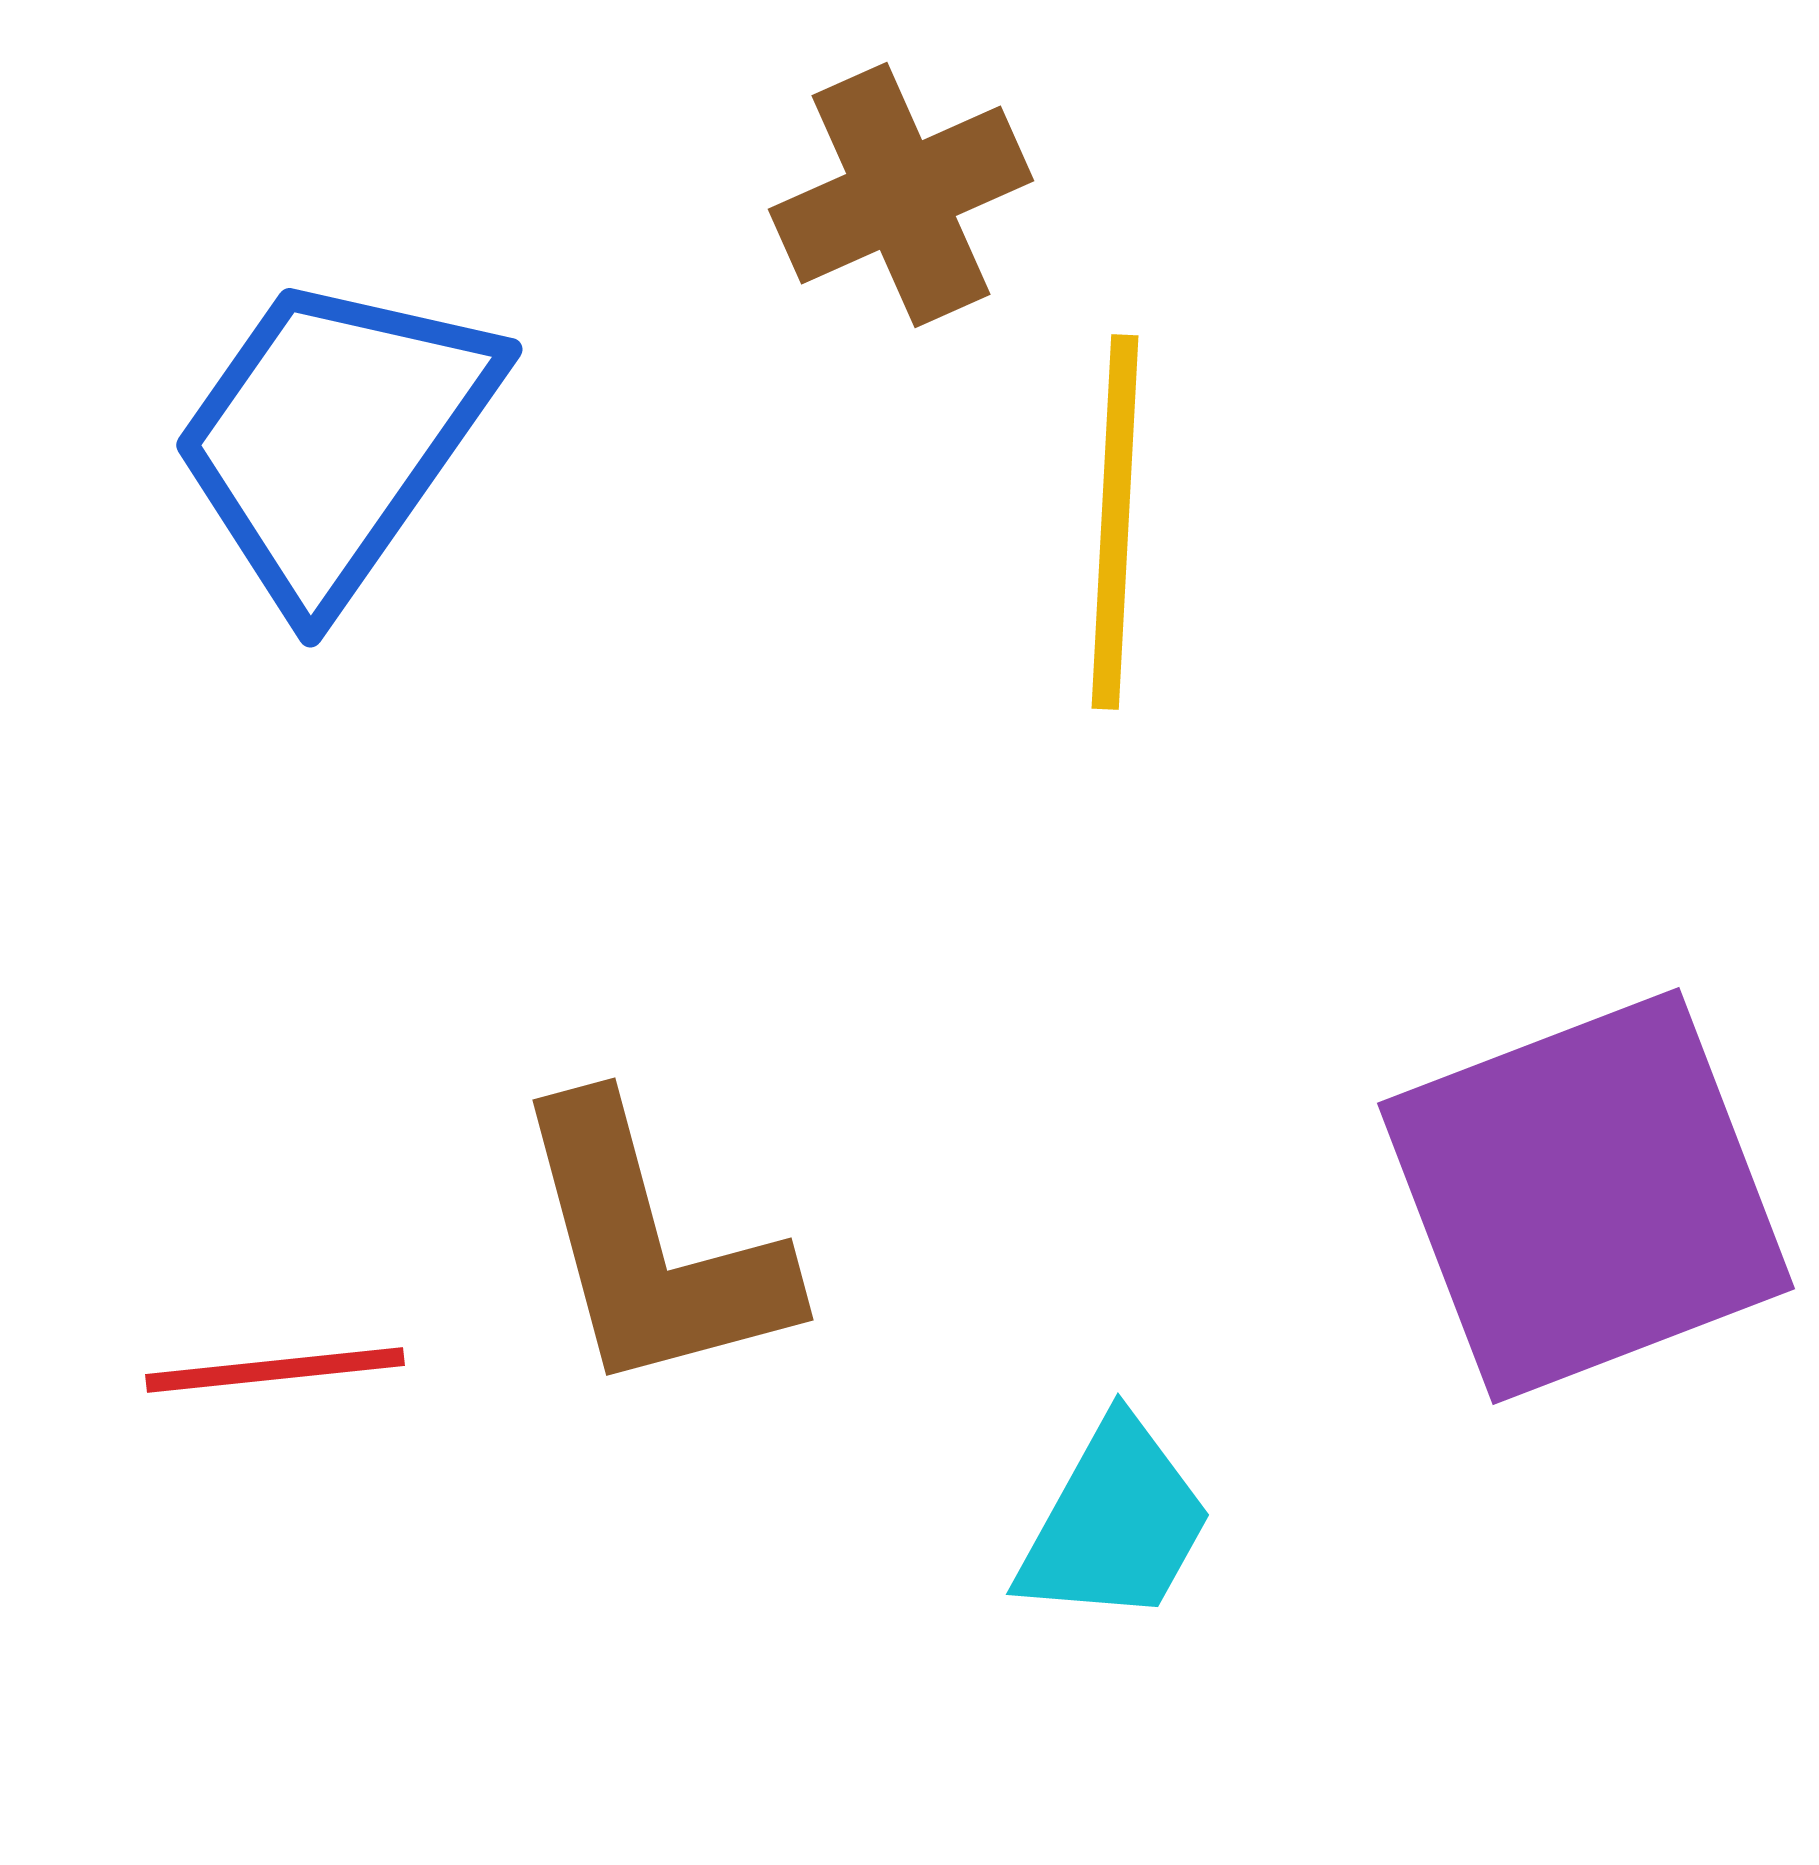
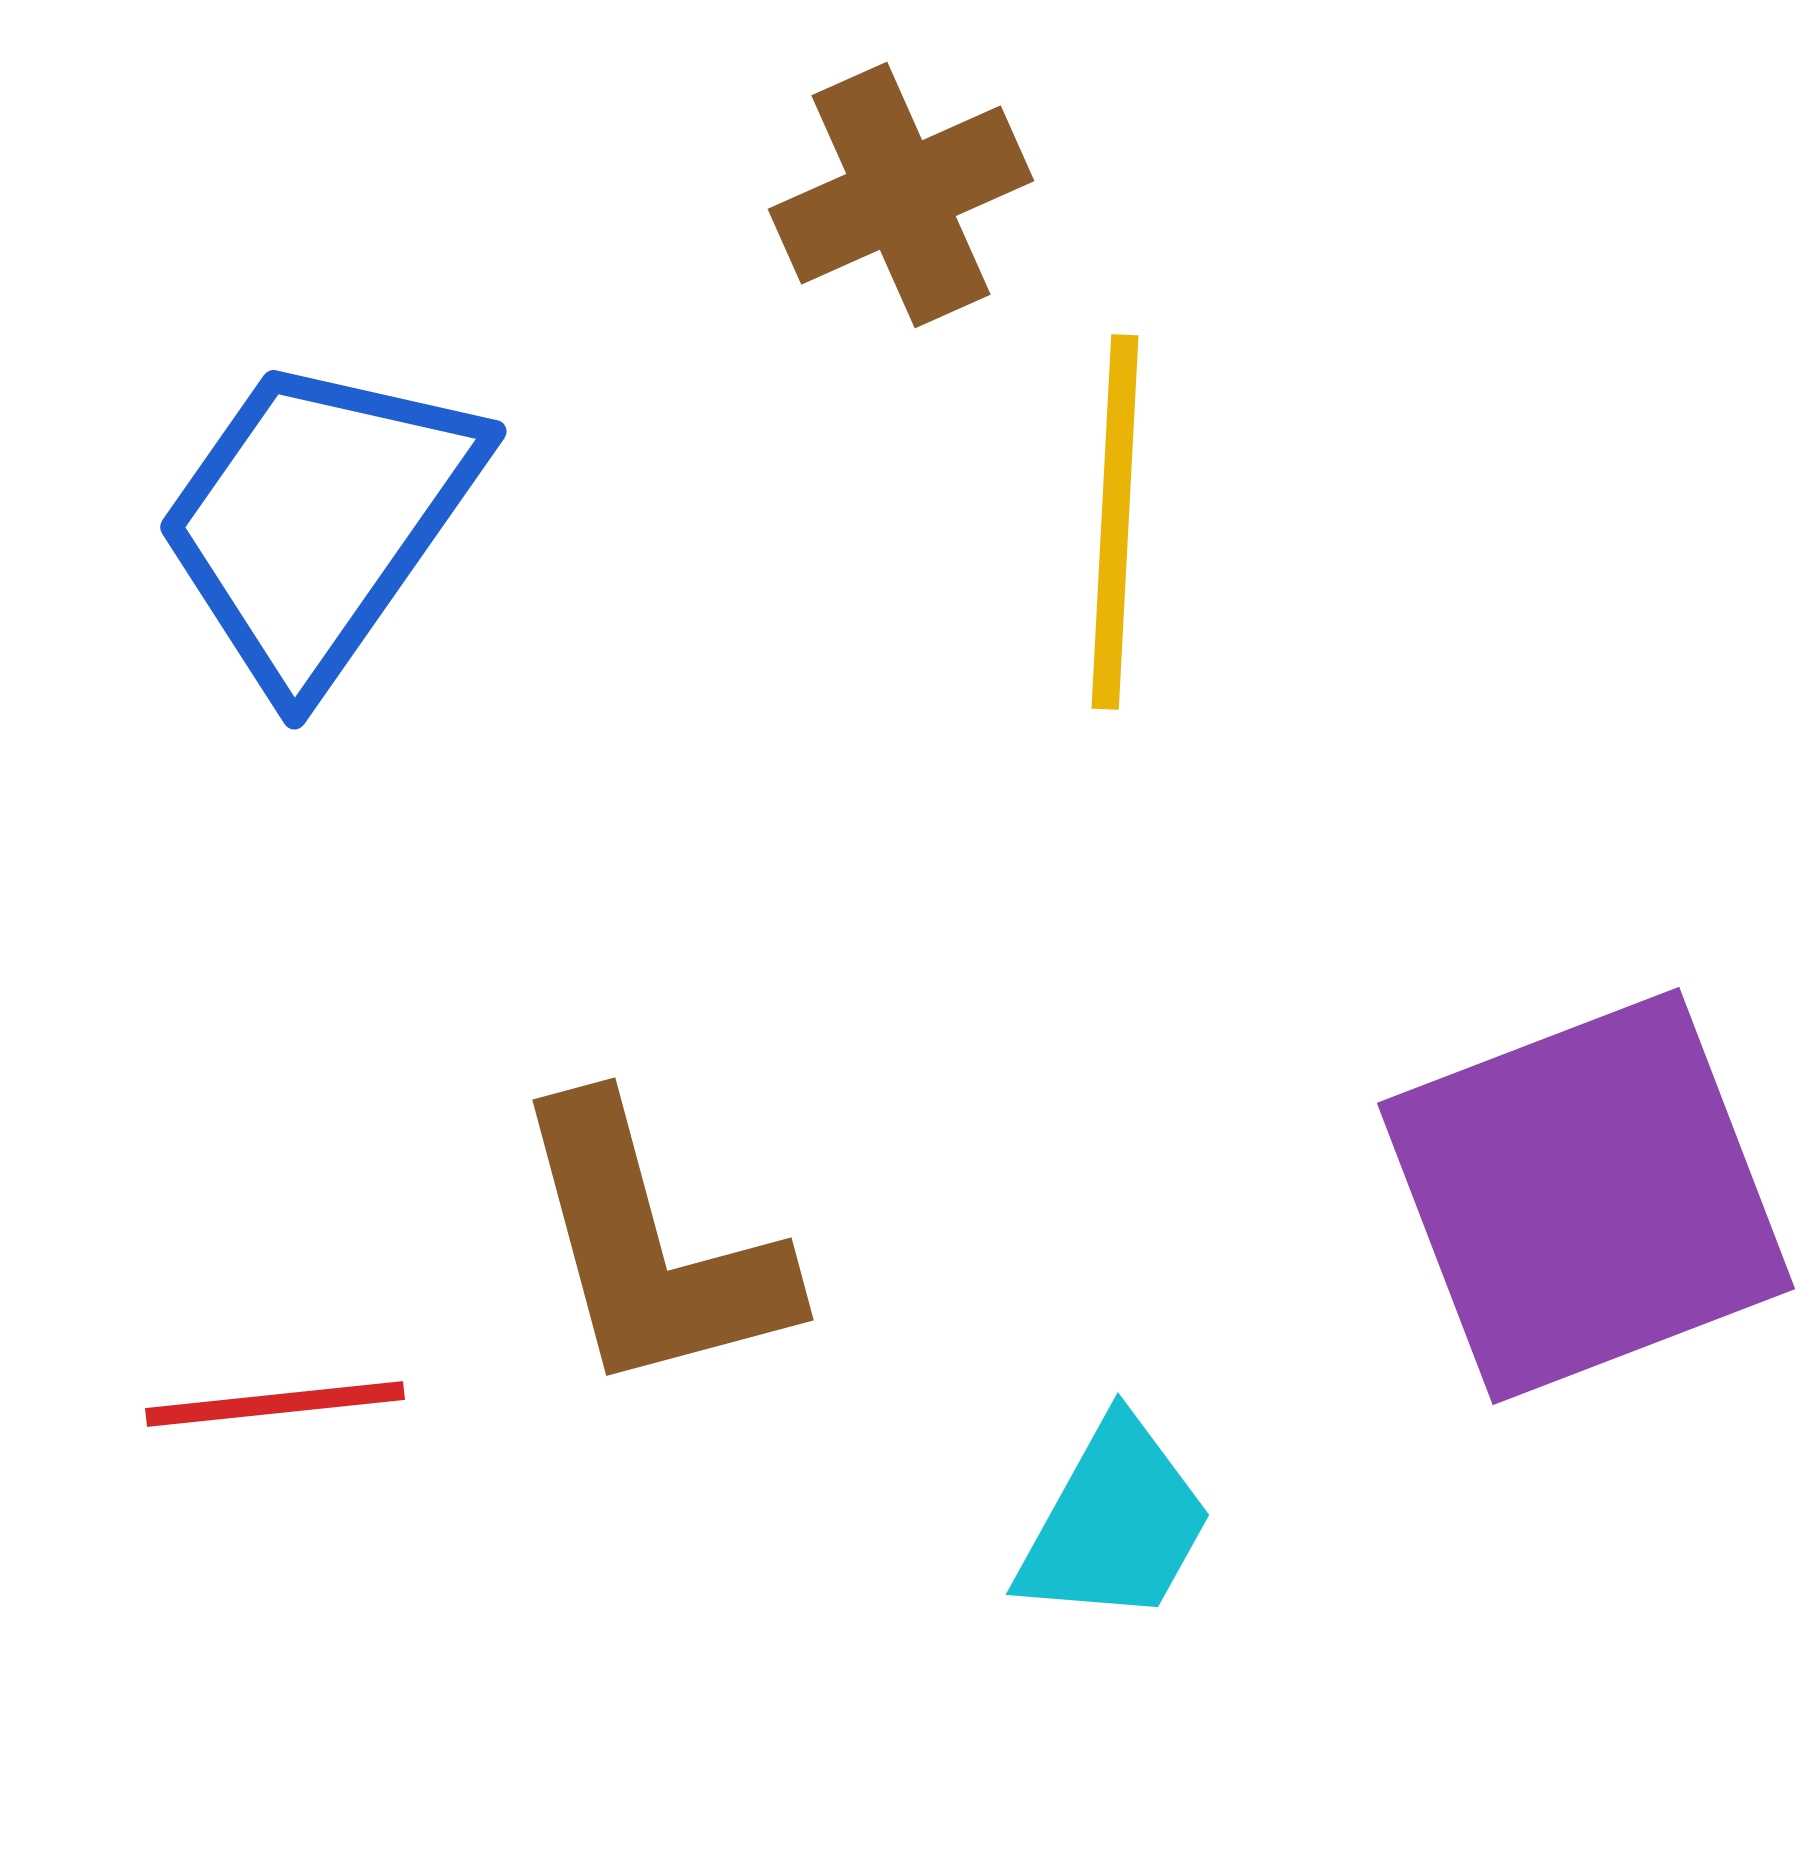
blue trapezoid: moved 16 px left, 82 px down
red line: moved 34 px down
